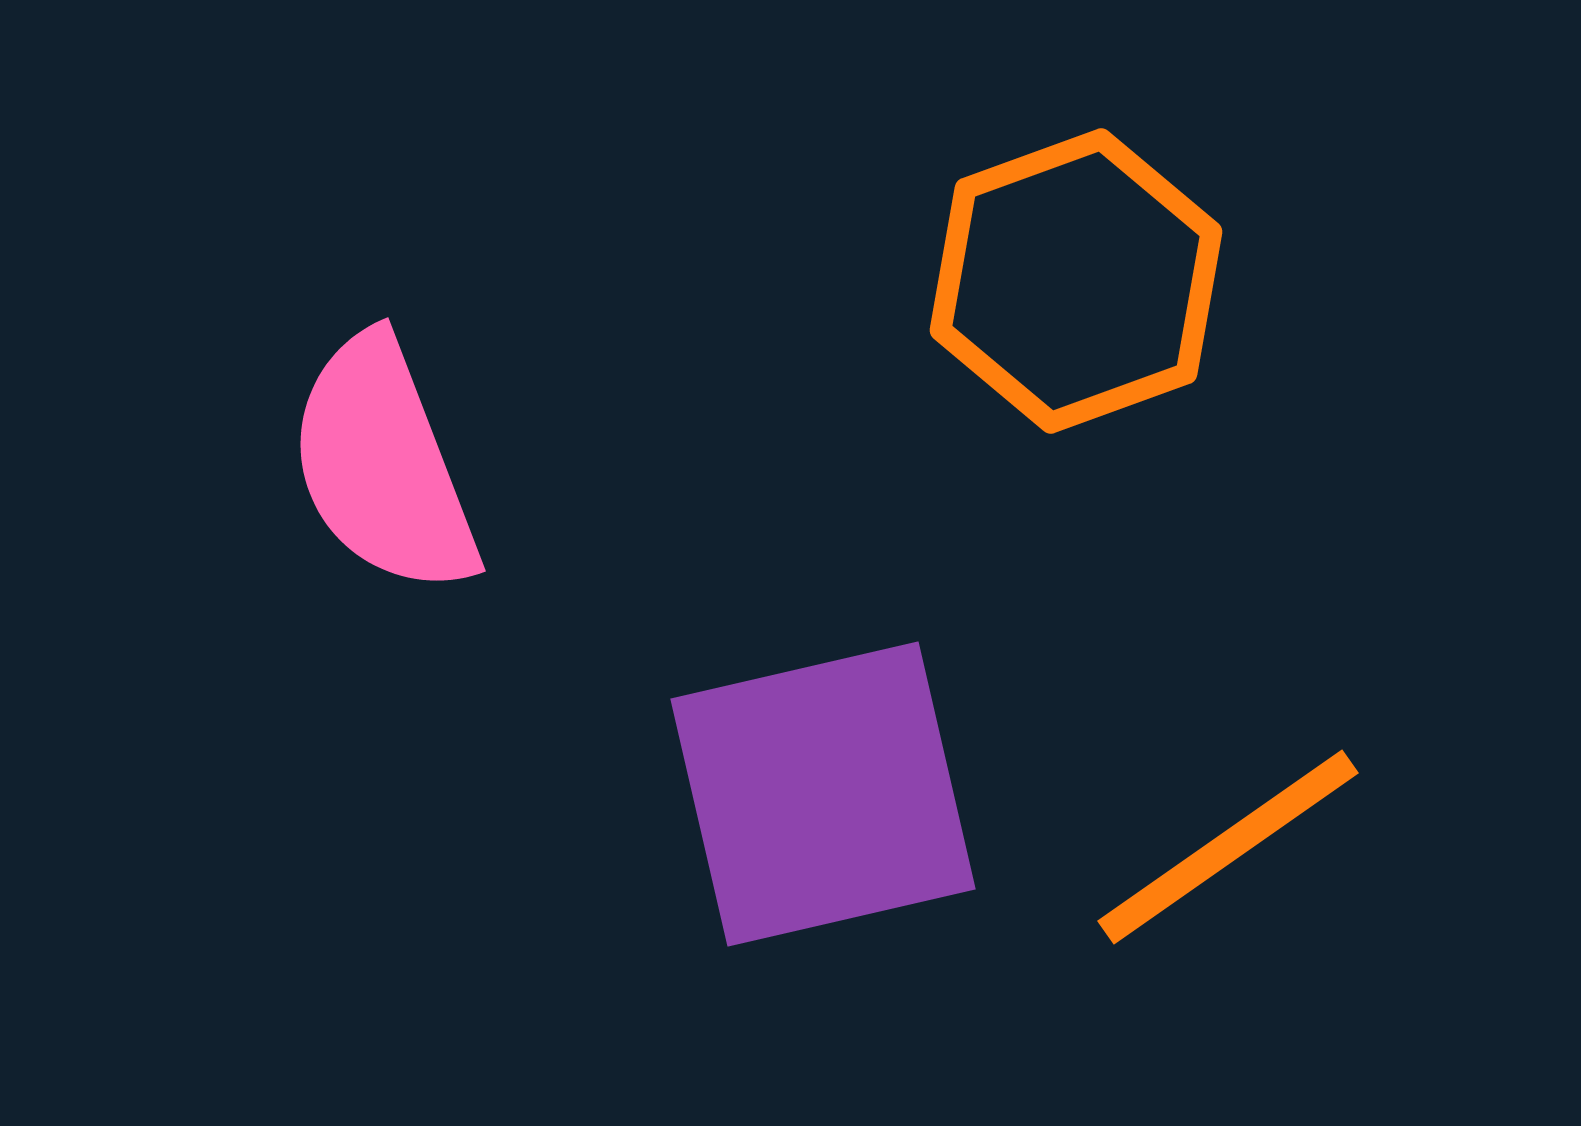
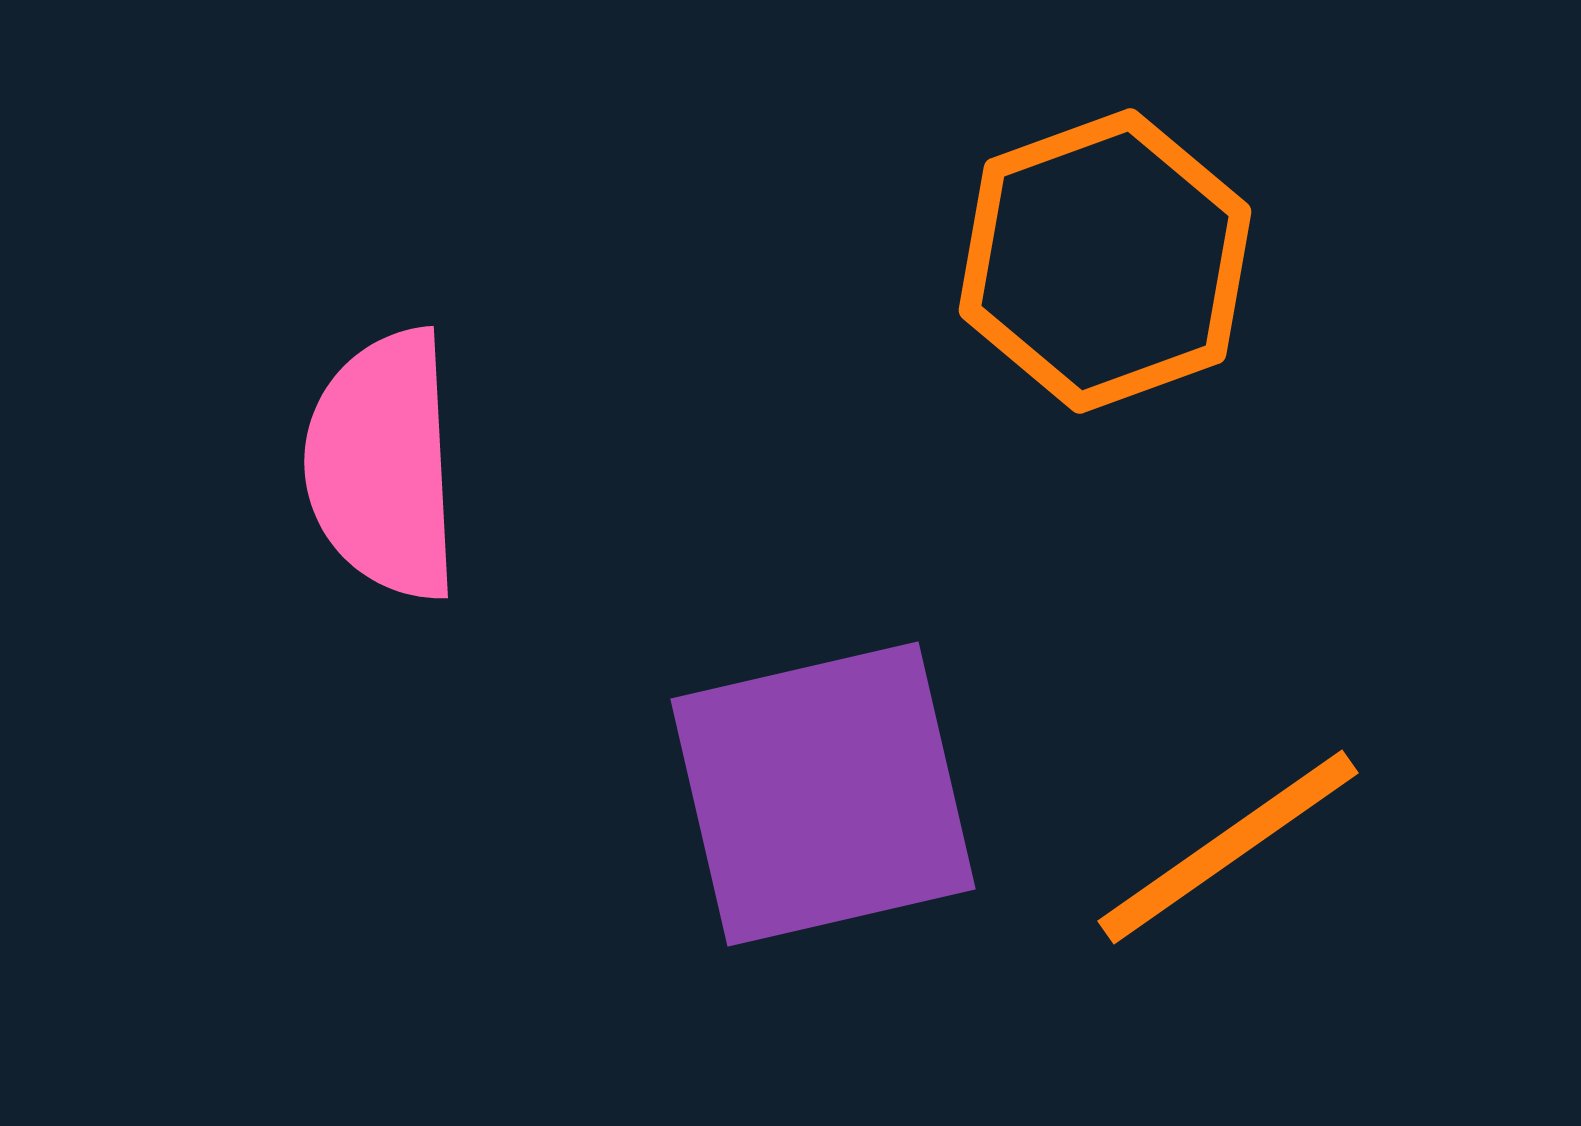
orange hexagon: moved 29 px right, 20 px up
pink semicircle: rotated 18 degrees clockwise
